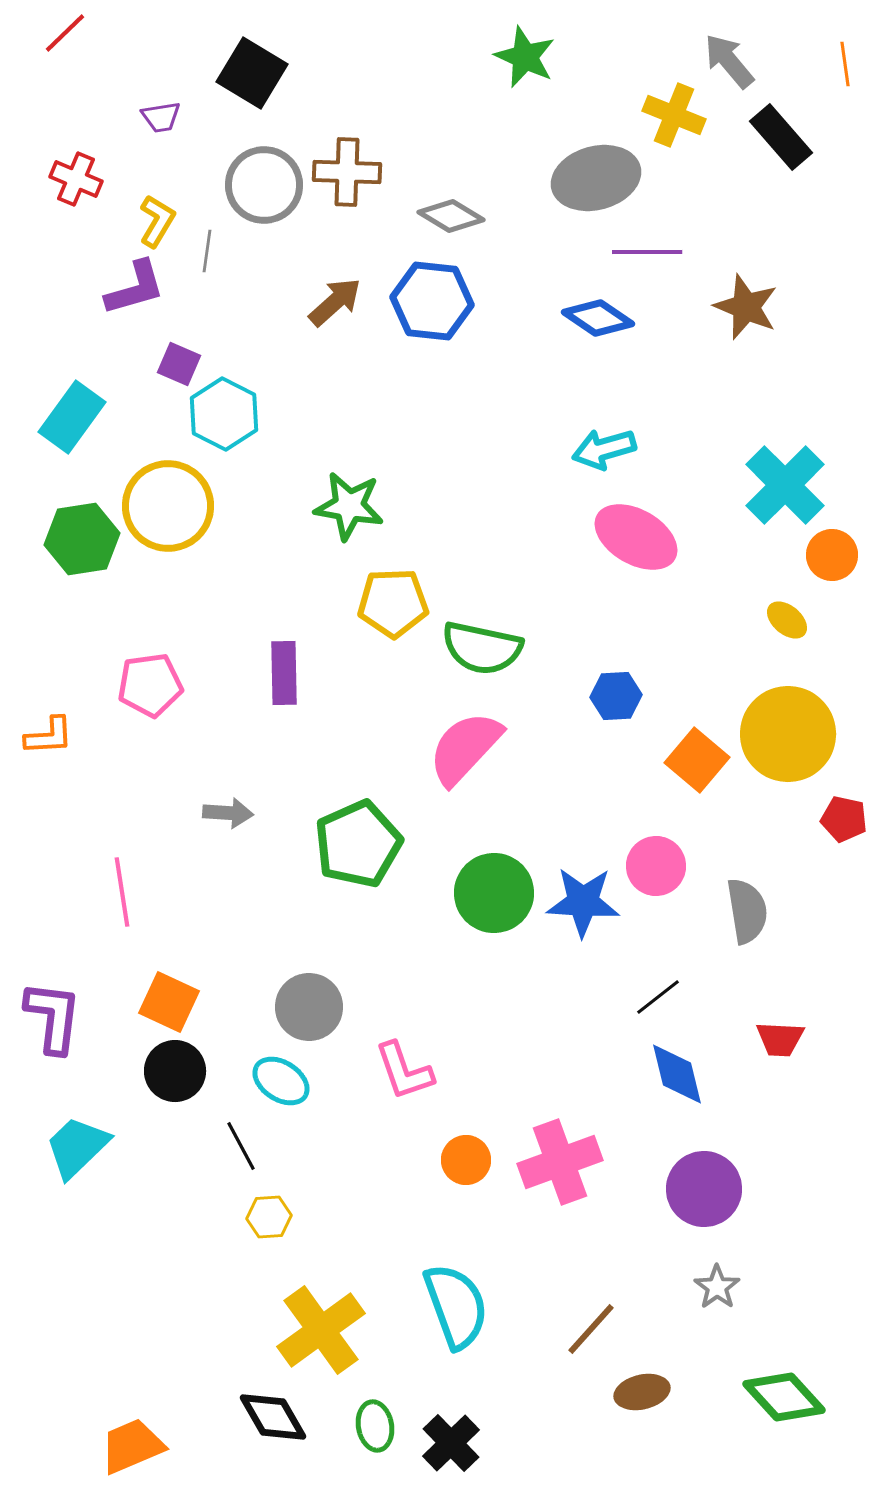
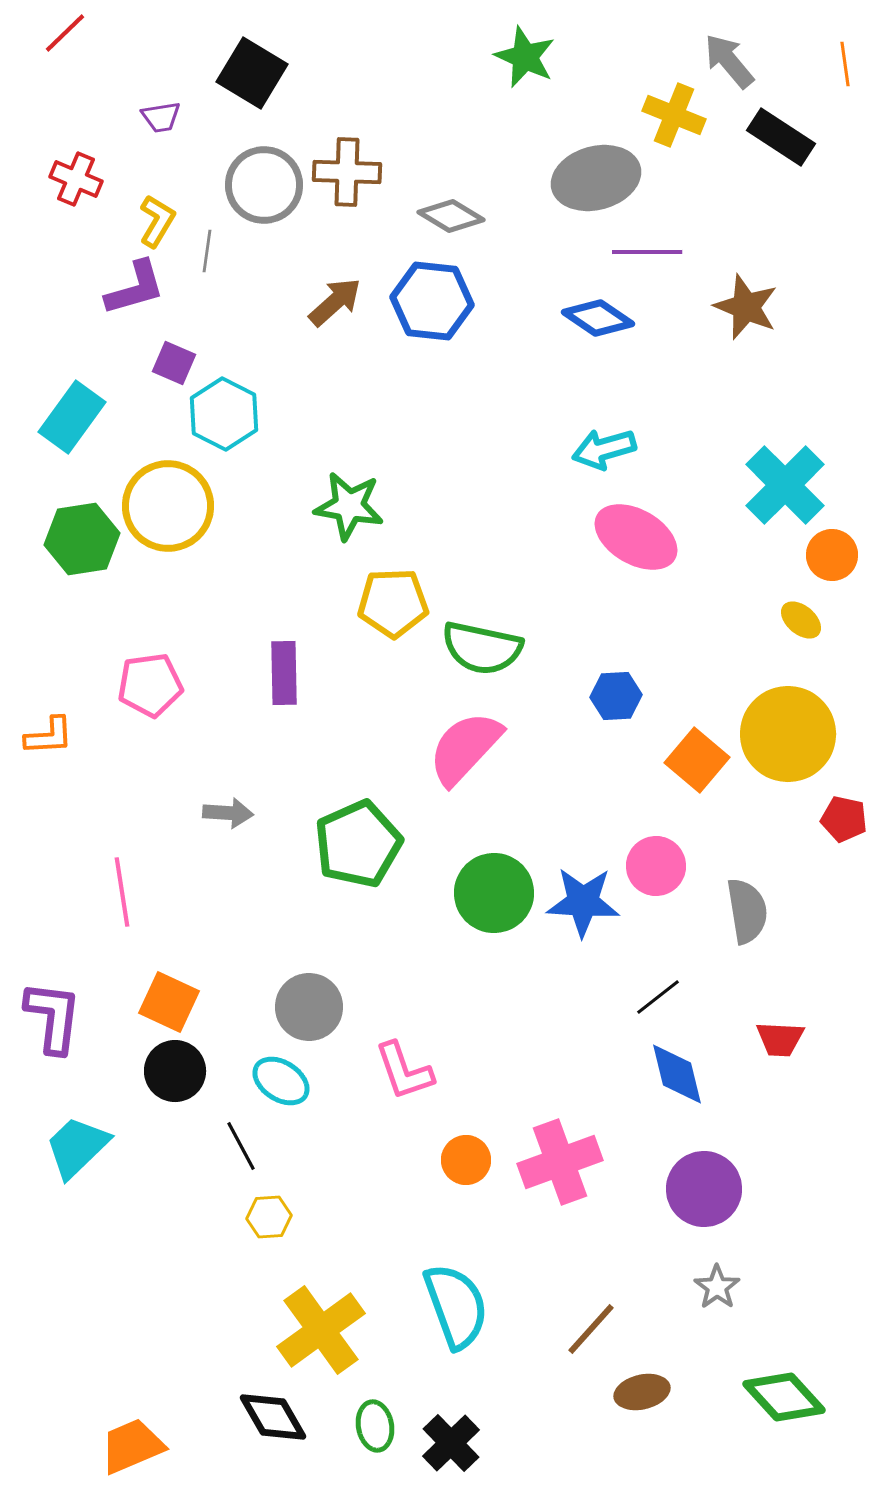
black rectangle at (781, 137): rotated 16 degrees counterclockwise
purple square at (179, 364): moved 5 px left, 1 px up
yellow ellipse at (787, 620): moved 14 px right
